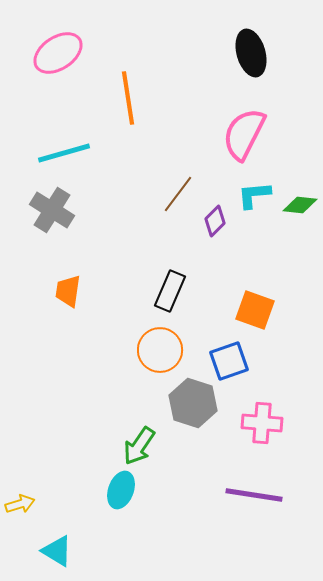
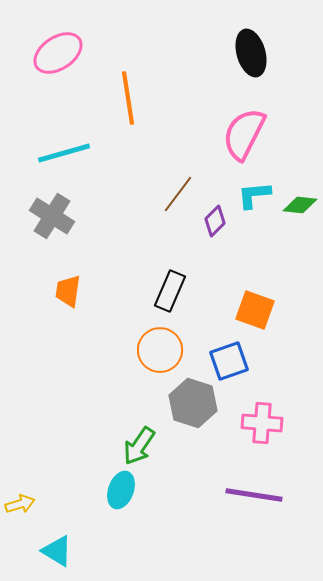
gray cross: moved 6 px down
